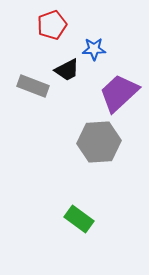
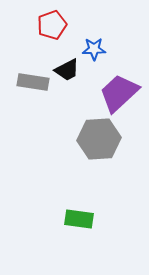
gray rectangle: moved 4 px up; rotated 12 degrees counterclockwise
gray hexagon: moved 3 px up
green rectangle: rotated 28 degrees counterclockwise
